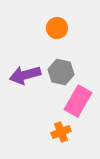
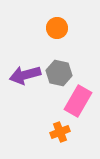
gray hexagon: moved 2 px left, 1 px down
orange cross: moved 1 px left
